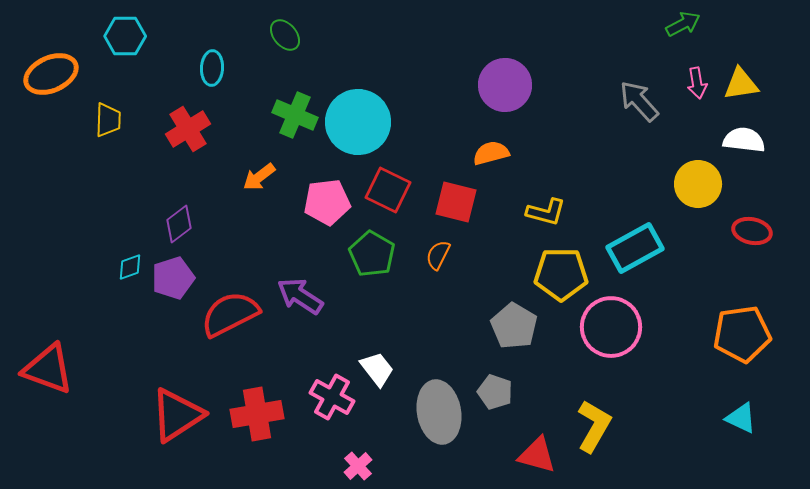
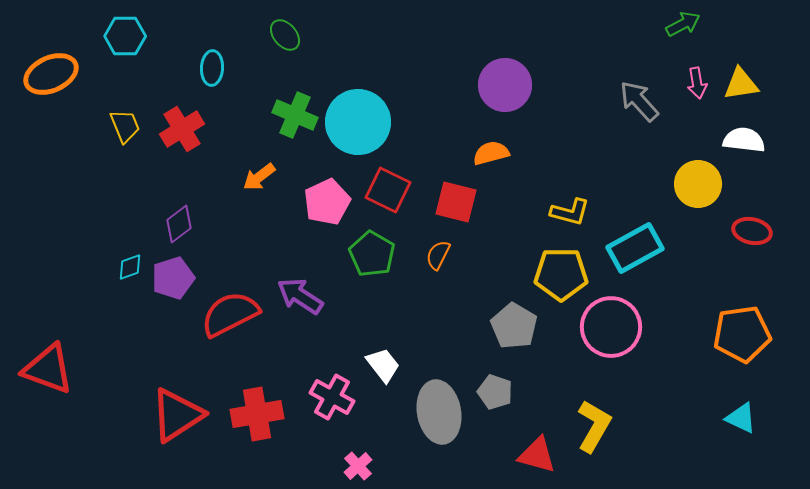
yellow trapezoid at (108, 120): moved 17 px right, 6 px down; rotated 24 degrees counterclockwise
red cross at (188, 129): moved 6 px left
pink pentagon at (327, 202): rotated 18 degrees counterclockwise
yellow L-shape at (546, 212): moved 24 px right
white trapezoid at (377, 369): moved 6 px right, 4 px up
